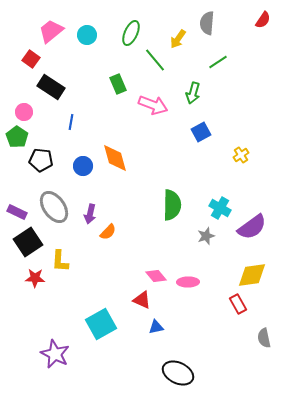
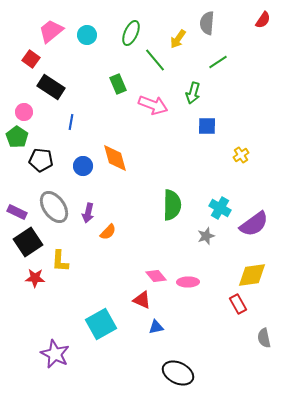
blue square at (201, 132): moved 6 px right, 6 px up; rotated 30 degrees clockwise
purple arrow at (90, 214): moved 2 px left, 1 px up
purple semicircle at (252, 227): moved 2 px right, 3 px up
